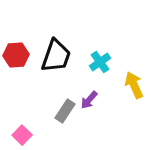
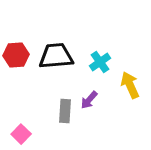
black trapezoid: rotated 114 degrees counterclockwise
yellow arrow: moved 4 px left
gray rectangle: rotated 30 degrees counterclockwise
pink square: moved 1 px left, 1 px up
